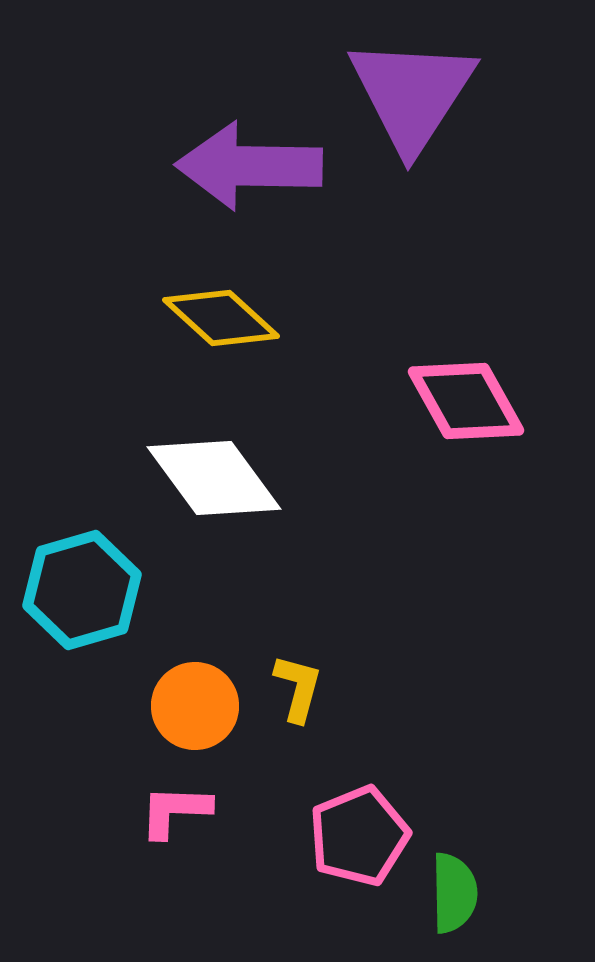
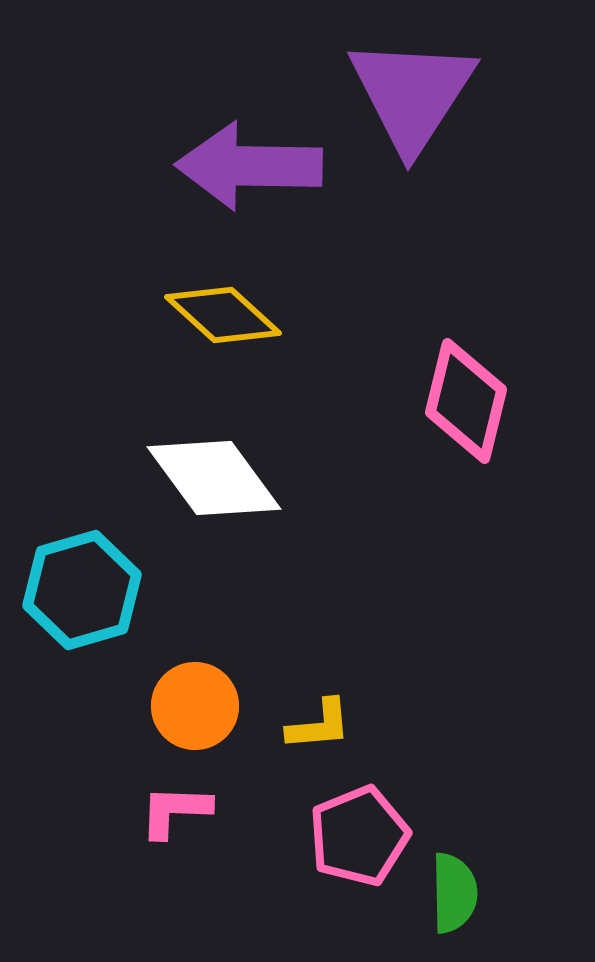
yellow diamond: moved 2 px right, 3 px up
pink diamond: rotated 43 degrees clockwise
yellow L-shape: moved 21 px right, 37 px down; rotated 70 degrees clockwise
